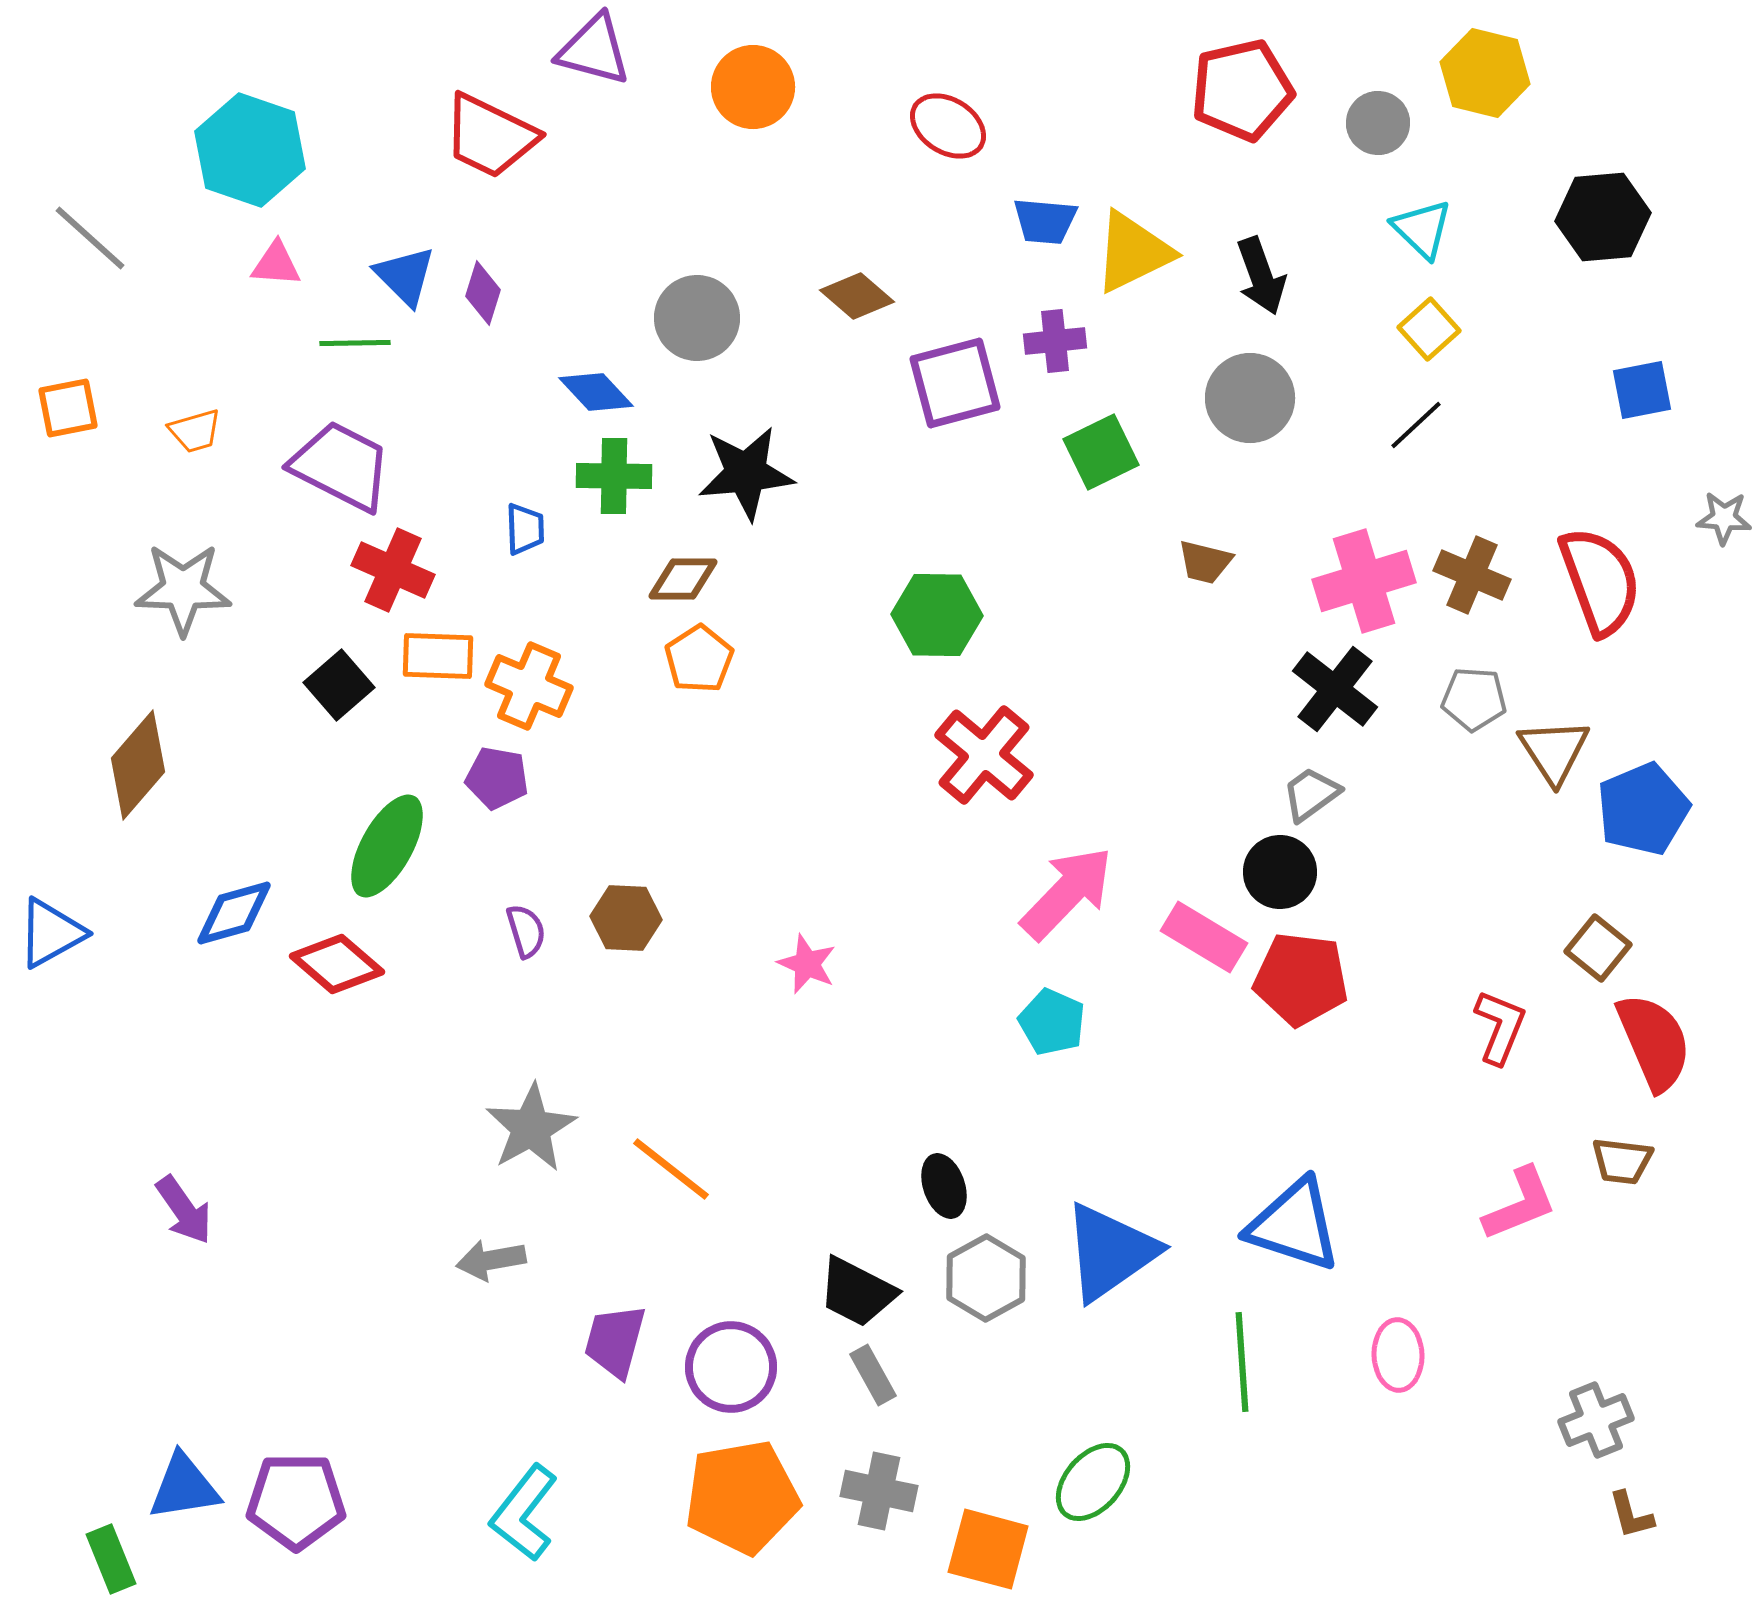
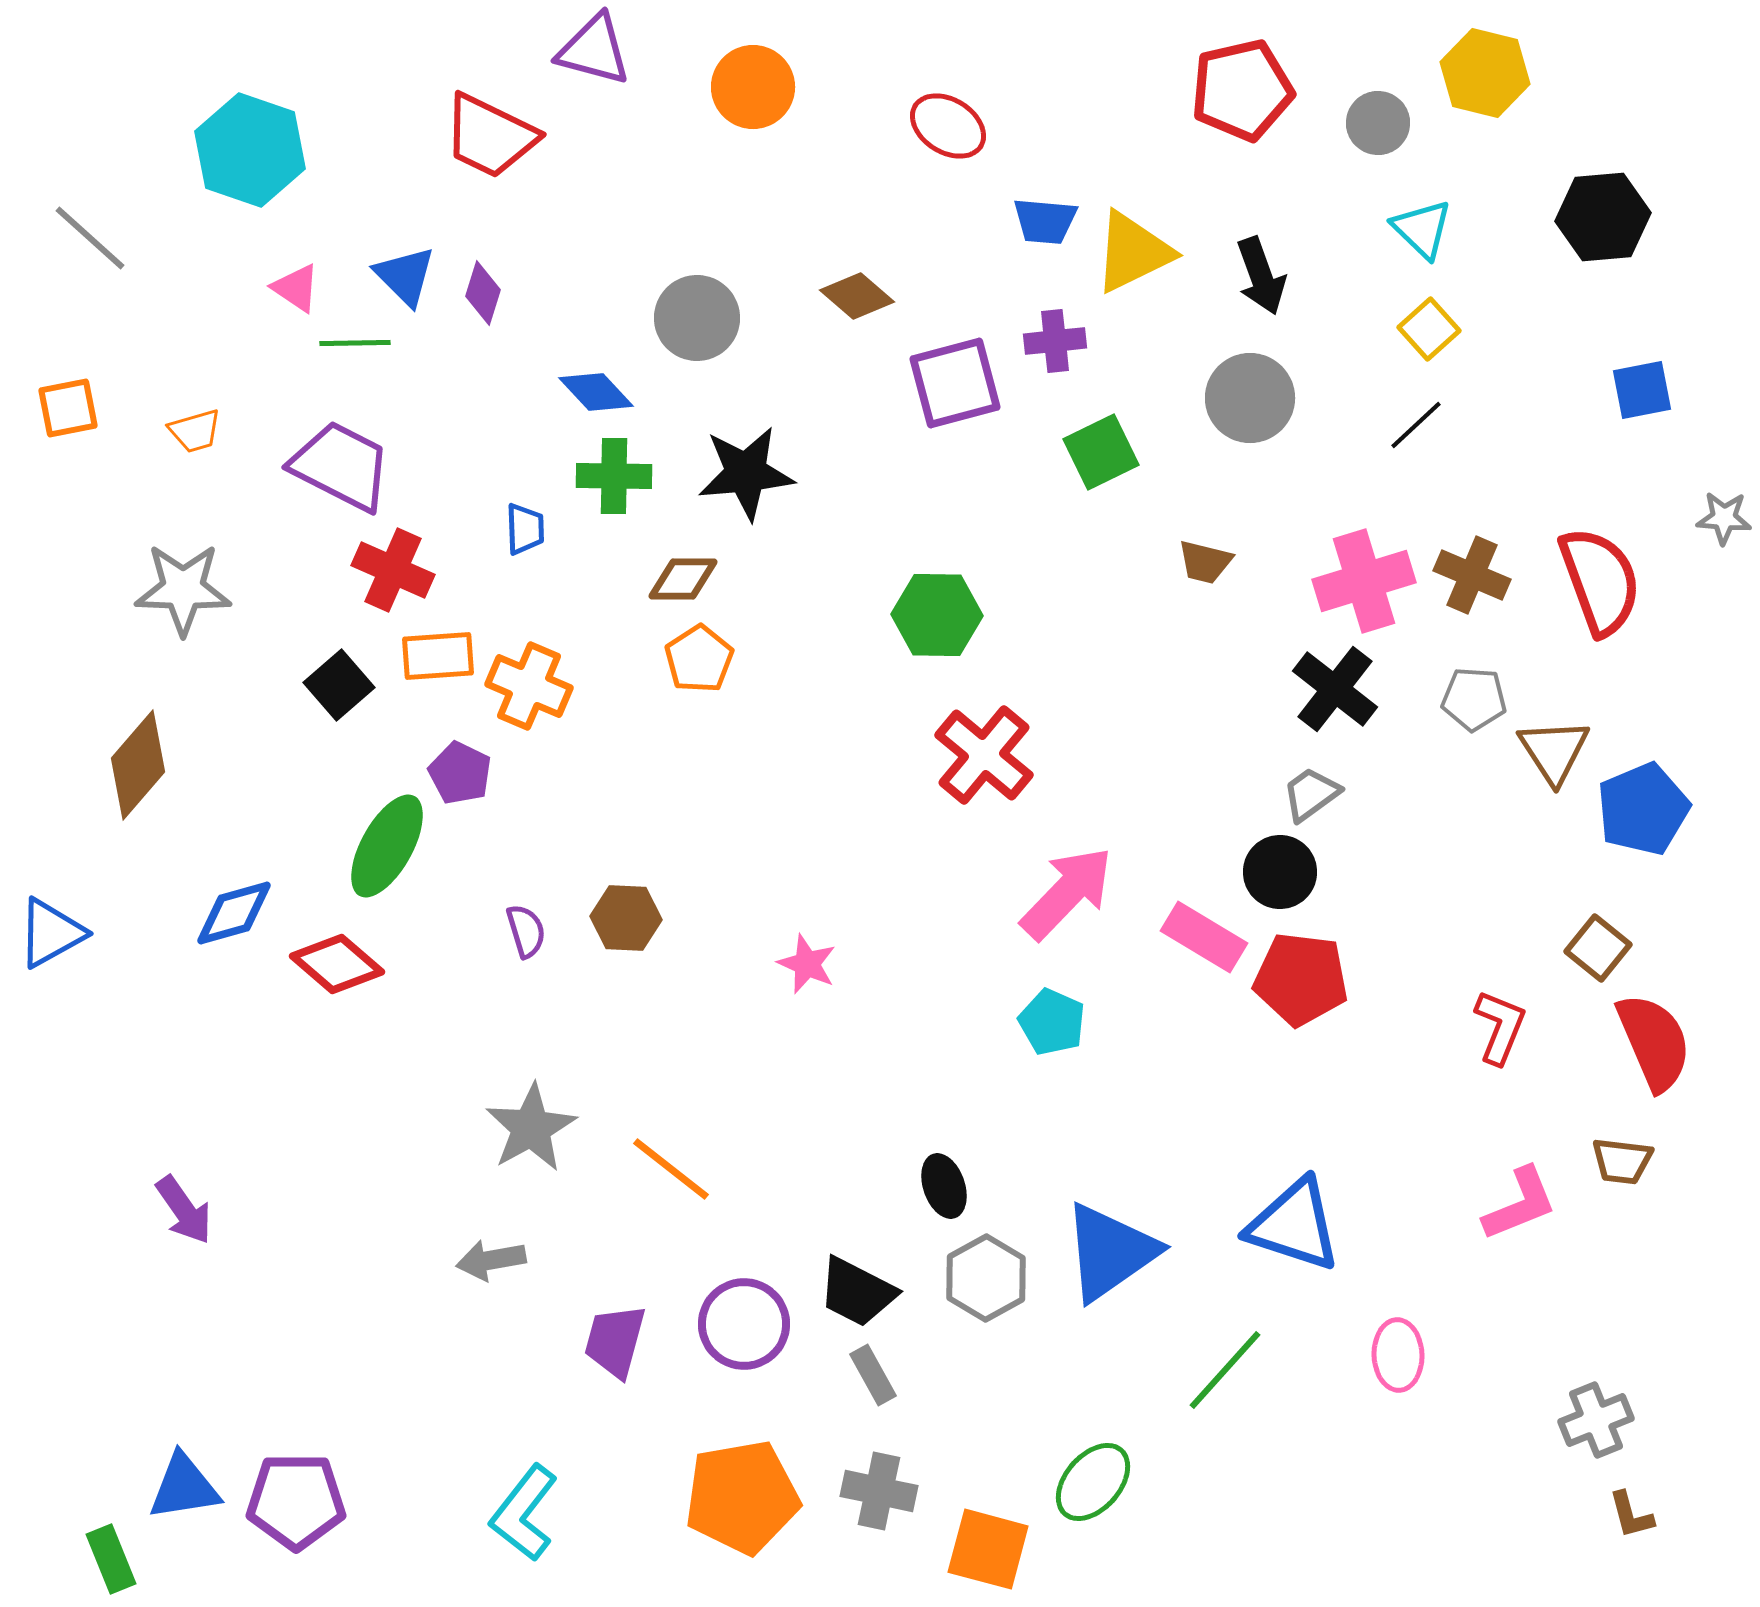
pink triangle at (276, 264): moved 20 px right, 24 px down; rotated 30 degrees clockwise
orange rectangle at (438, 656): rotated 6 degrees counterclockwise
purple pentagon at (497, 778): moved 37 px left, 5 px up; rotated 16 degrees clockwise
green line at (1242, 1362): moved 17 px left, 8 px down; rotated 46 degrees clockwise
purple circle at (731, 1367): moved 13 px right, 43 px up
